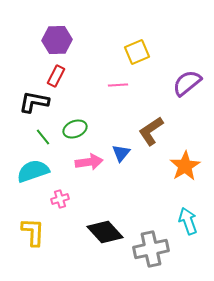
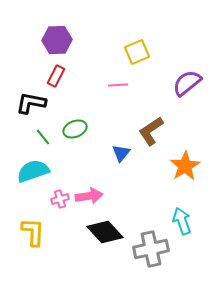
black L-shape: moved 3 px left, 1 px down
pink arrow: moved 34 px down
cyan arrow: moved 6 px left
